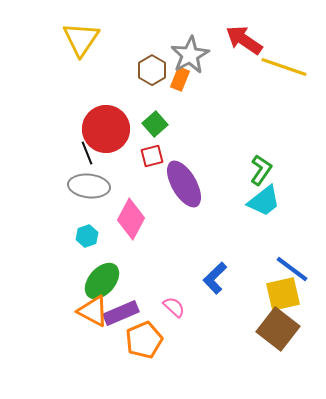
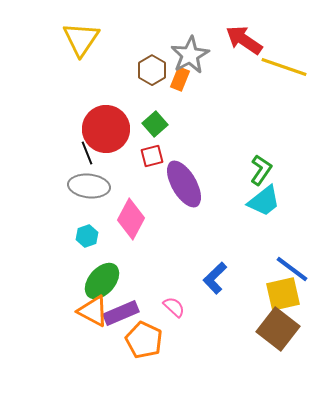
orange pentagon: rotated 24 degrees counterclockwise
